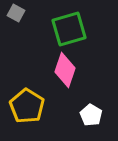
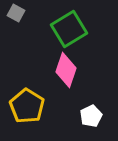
green square: rotated 15 degrees counterclockwise
pink diamond: moved 1 px right
white pentagon: moved 1 px down; rotated 15 degrees clockwise
